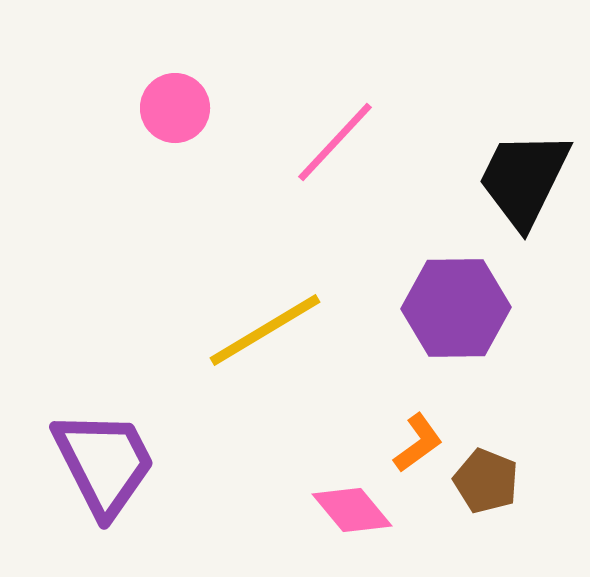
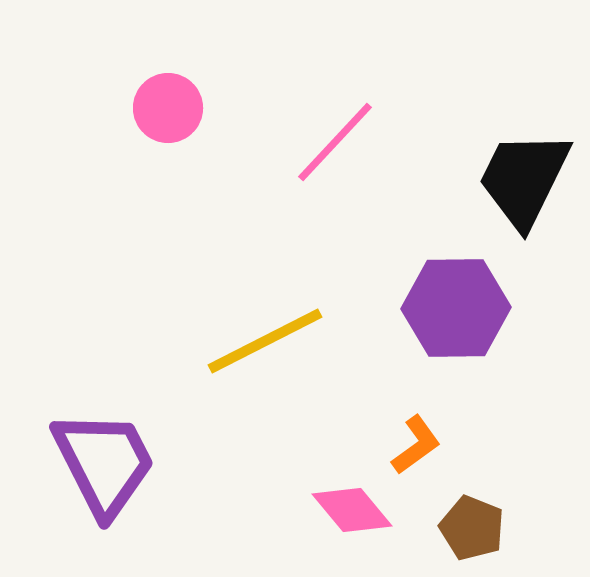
pink circle: moved 7 px left
yellow line: moved 11 px down; rotated 4 degrees clockwise
orange L-shape: moved 2 px left, 2 px down
brown pentagon: moved 14 px left, 47 px down
